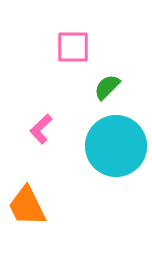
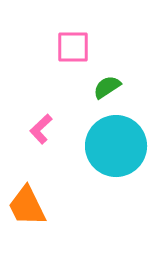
green semicircle: rotated 12 degrees clockwise
